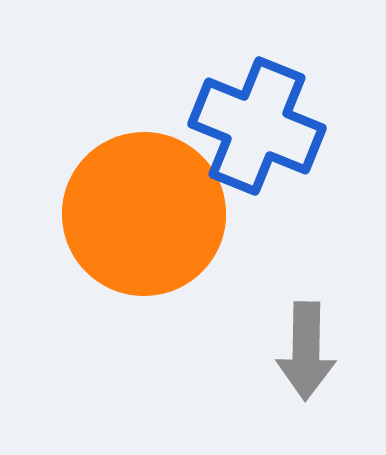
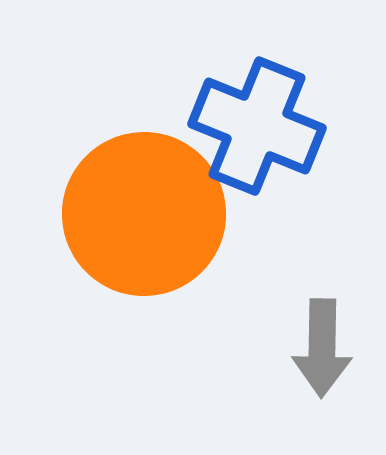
gray arrow: moved 16 px right, 3 px up
